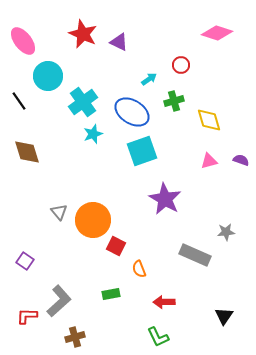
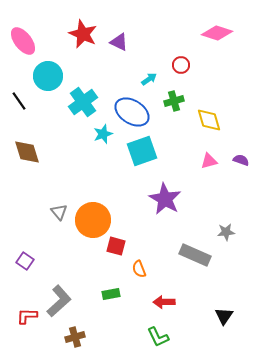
cyan star: moved 10 px right
red square: rotated 12 degrees counterclockwise
